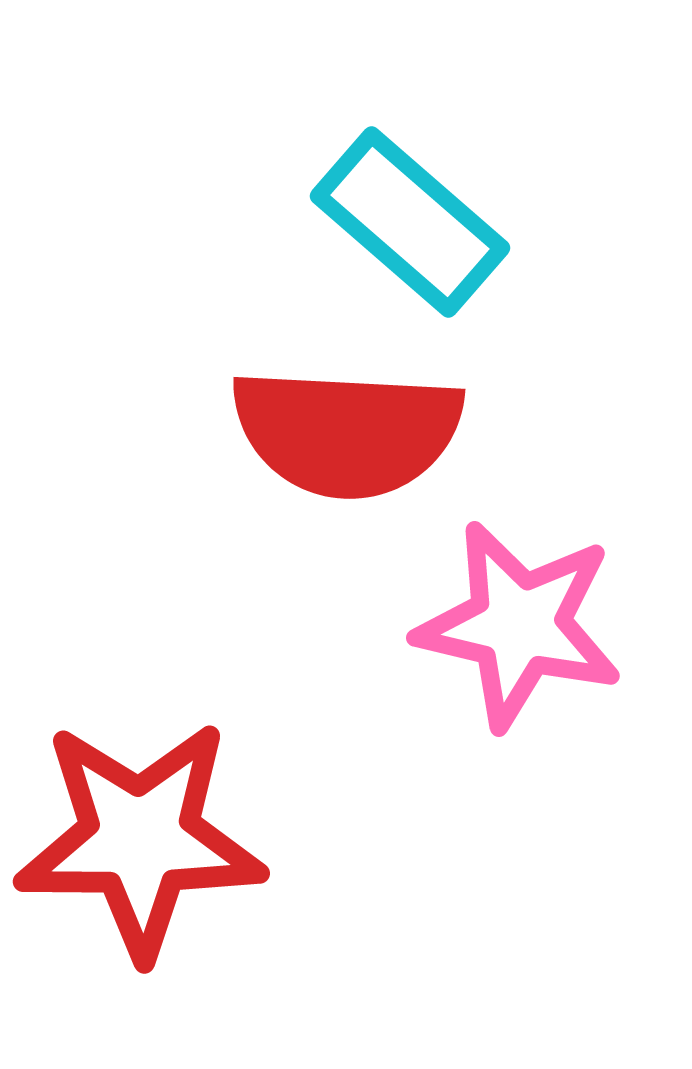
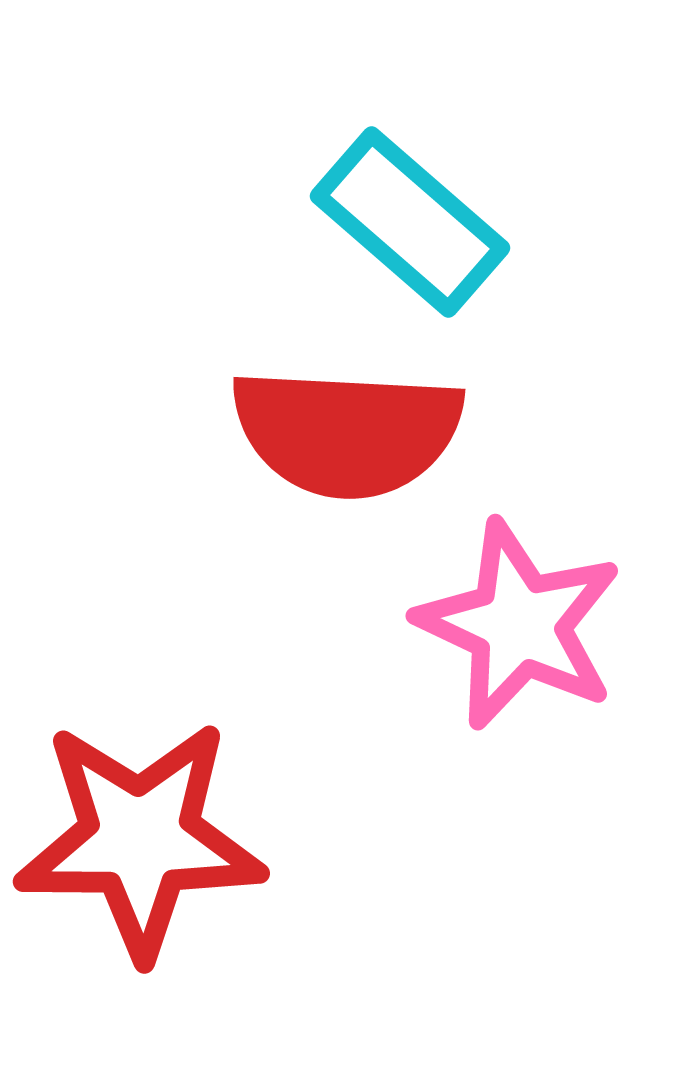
pink star: rotated 12 degrees clockwise
